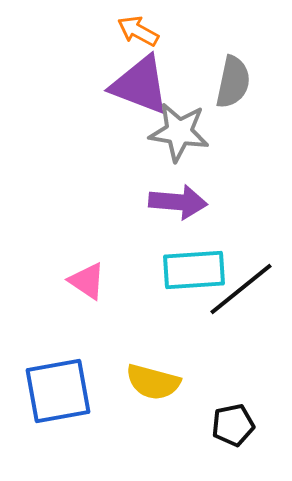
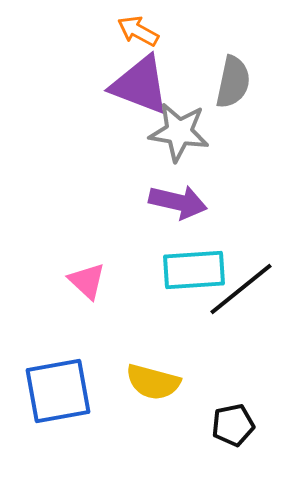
purple arrow: rotated 8 degrees clockwise
pink triangle: rotated 9 degrees clockwise
